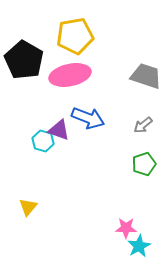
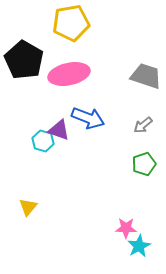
yellow pentagon: moved 4 px left, 13 px up
pink ellipse: moved 1 px left, 1 px up
